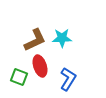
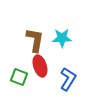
brown L-shape: rotated 55 degrees counterclockwise
